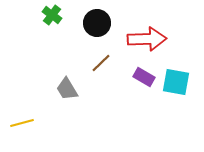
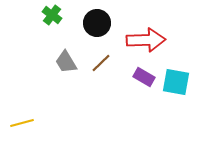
red arrow: moved 1 px left, 1 px down
gray trapezoid: moved 1 px left, 27 px up
